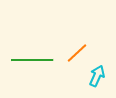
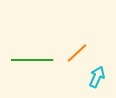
cyan arrow: moved 1 px down
